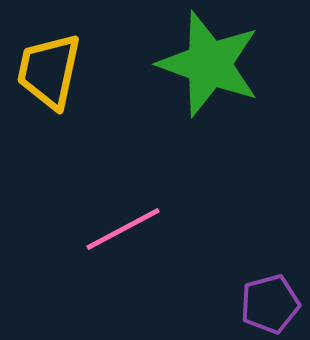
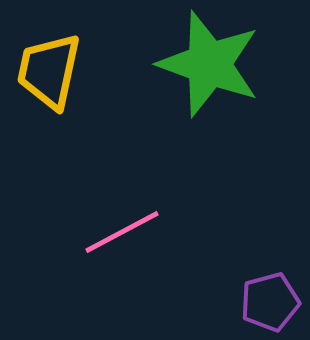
pink line: moved 1 px left, 3 px down
purple pentagon: moved 2 px up
